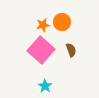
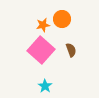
orange circle: moved 3 px up
